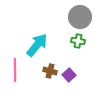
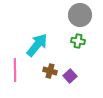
gray circle: moved 2 px up
purple square: moved 1 px right, 1 px down
